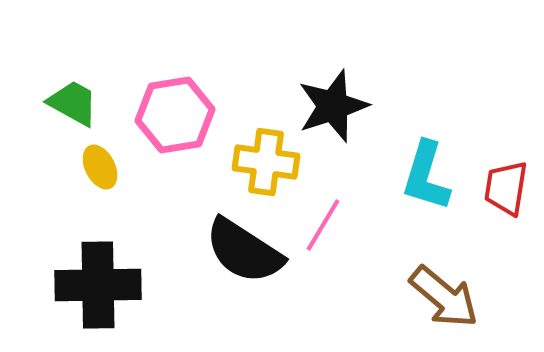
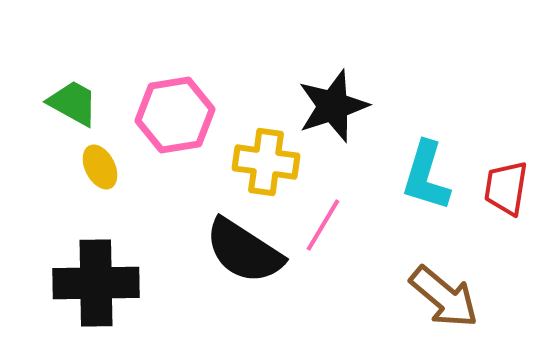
black cross: moved 2 px left, 2 px up
